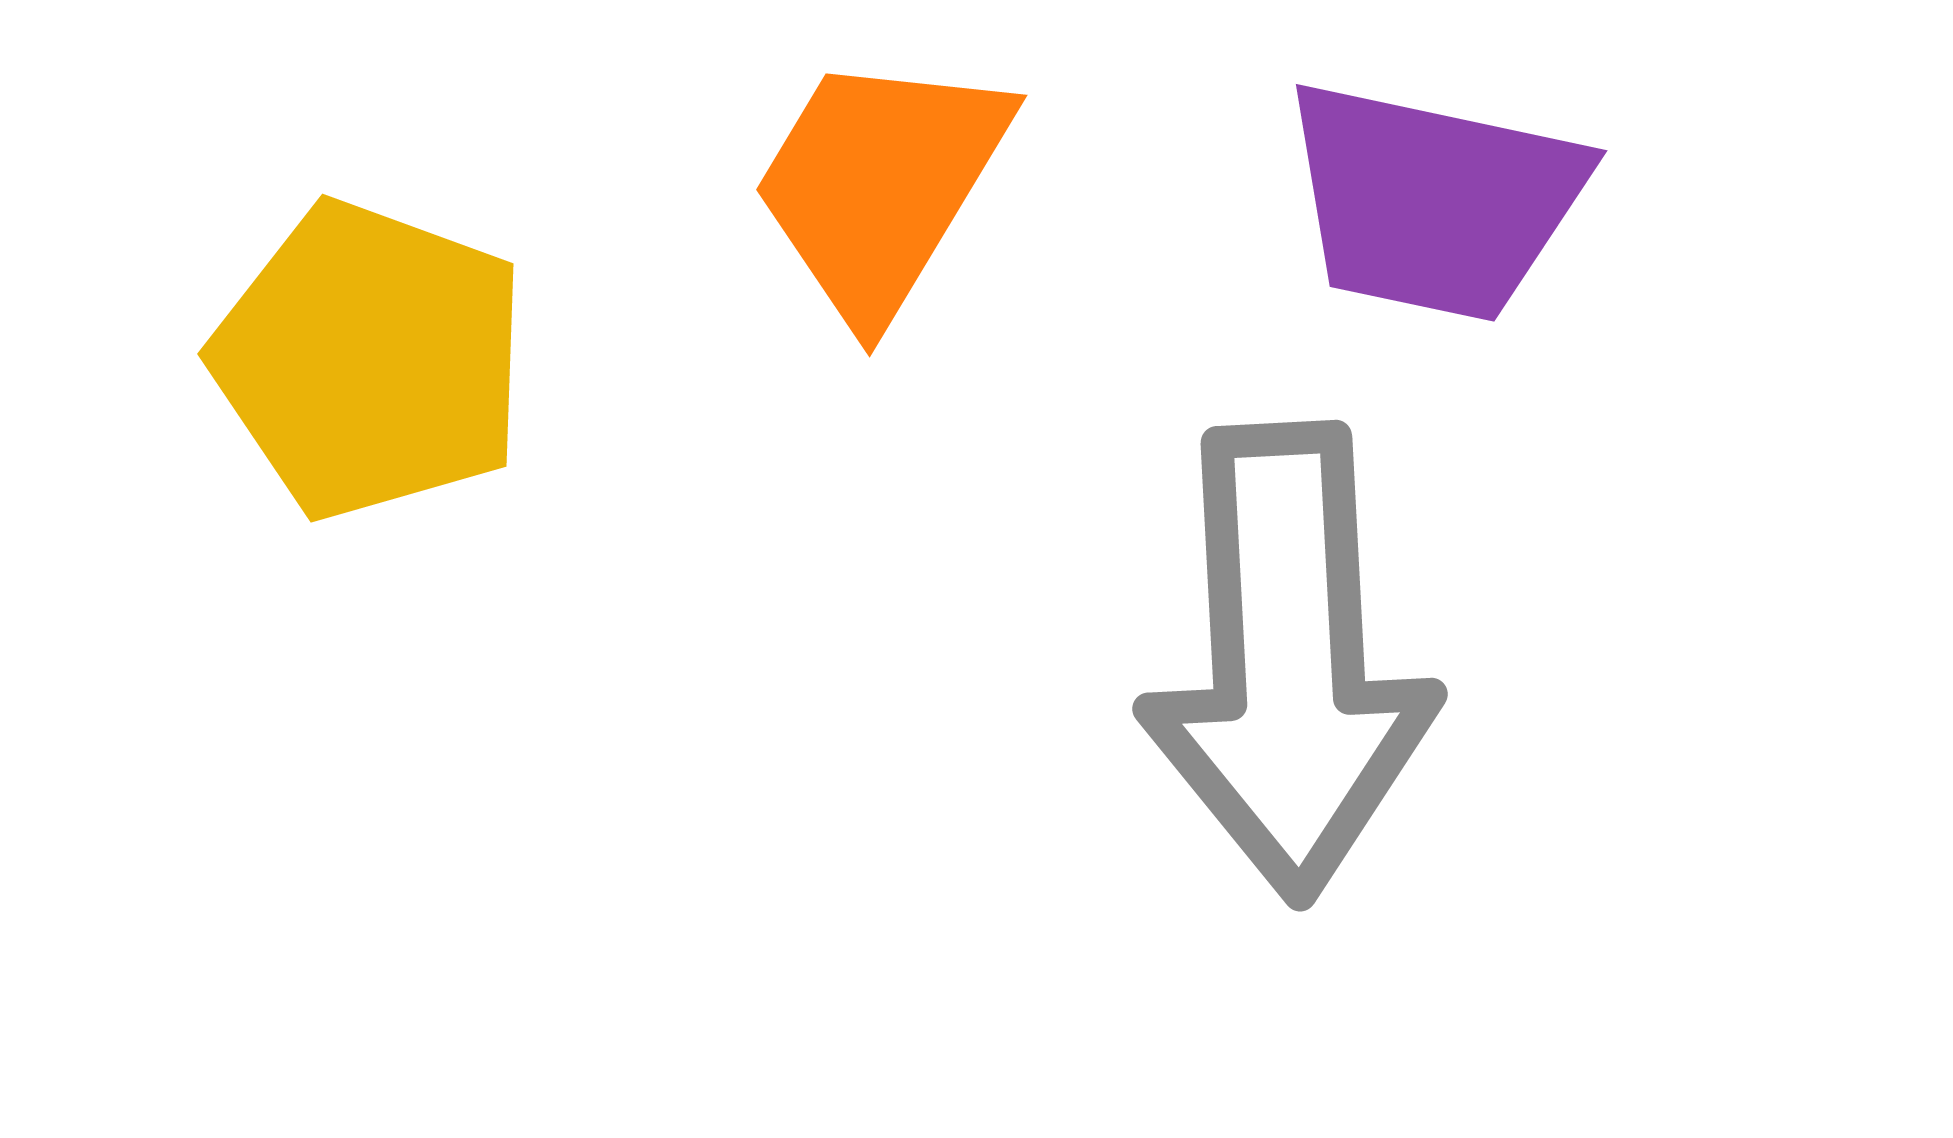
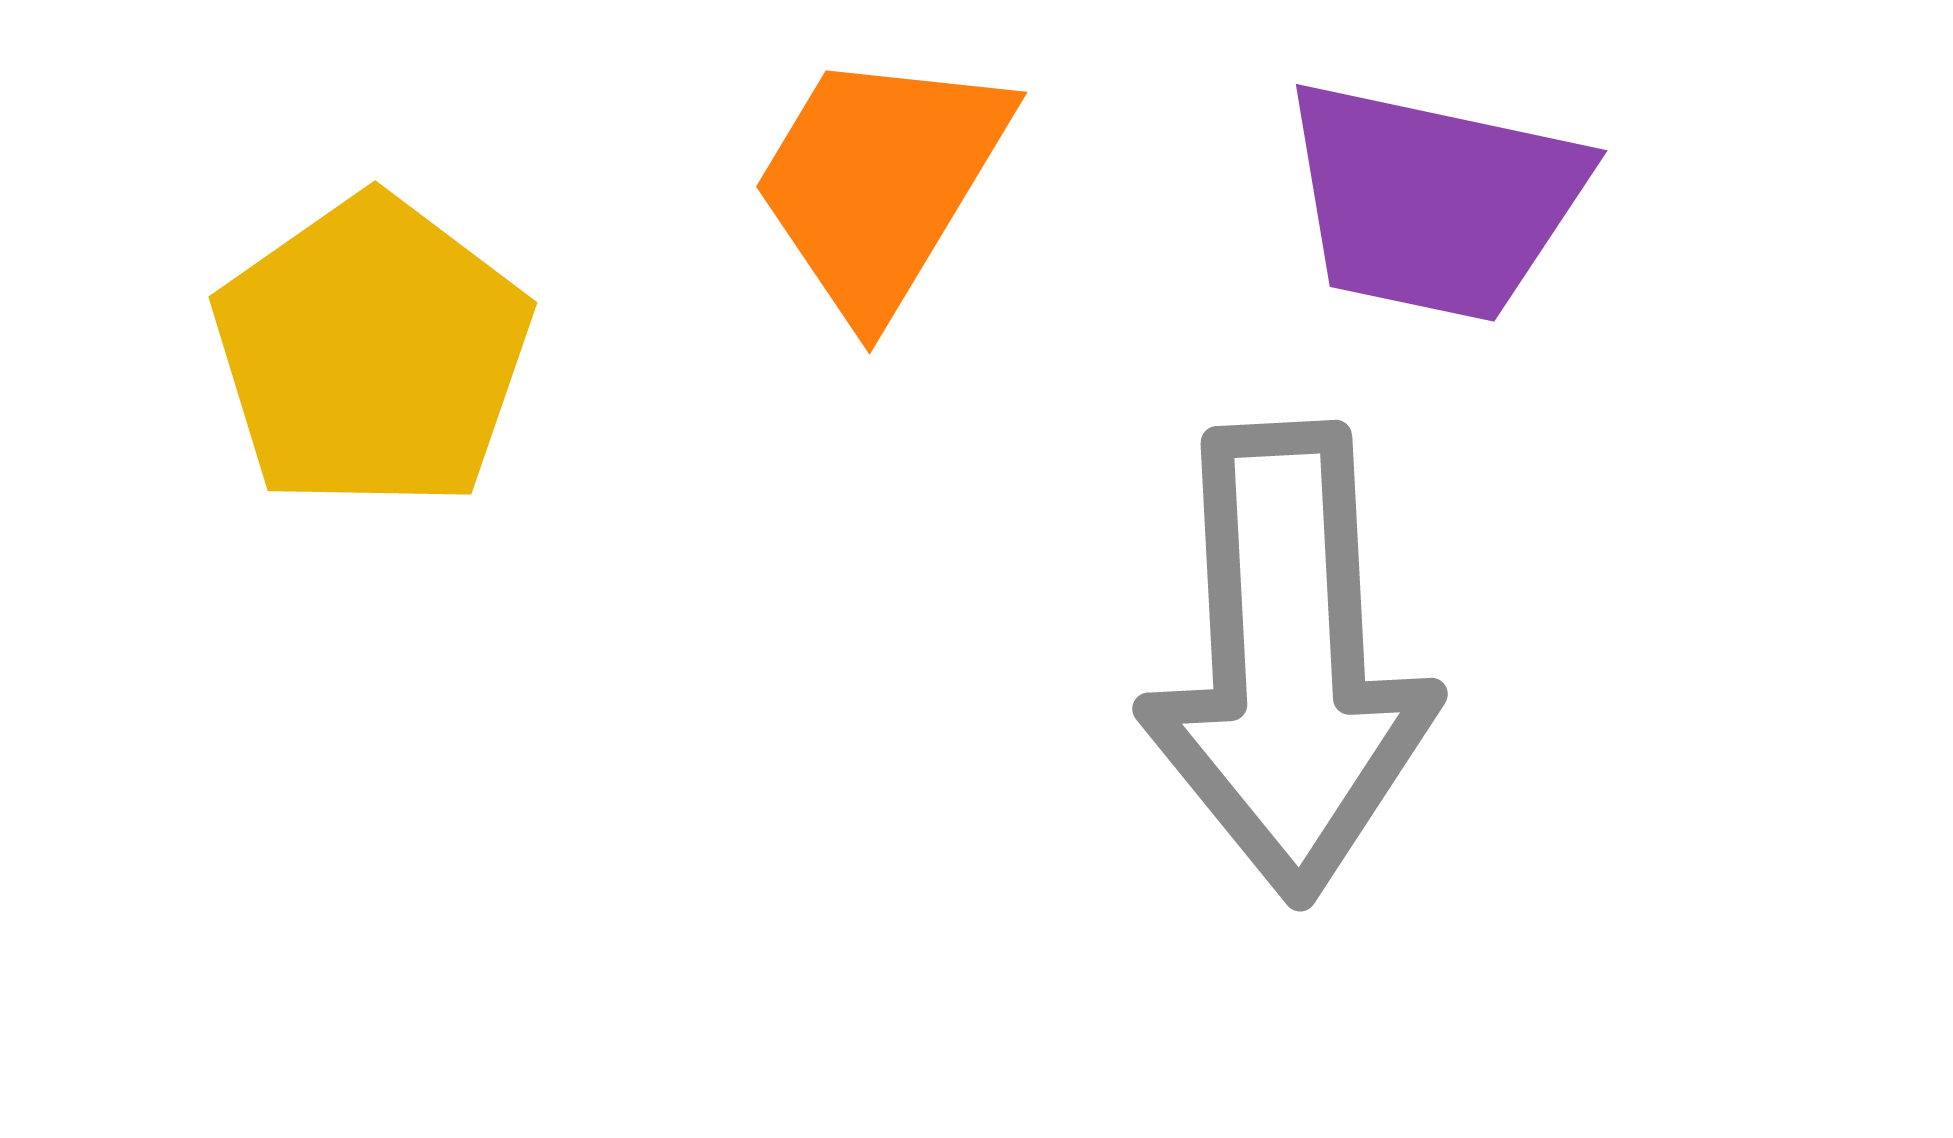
orange trapezoid: moved 3 px up
yellow pentagon: moved 2 px right, 7 px up; rotated 17 degrees clockwise
